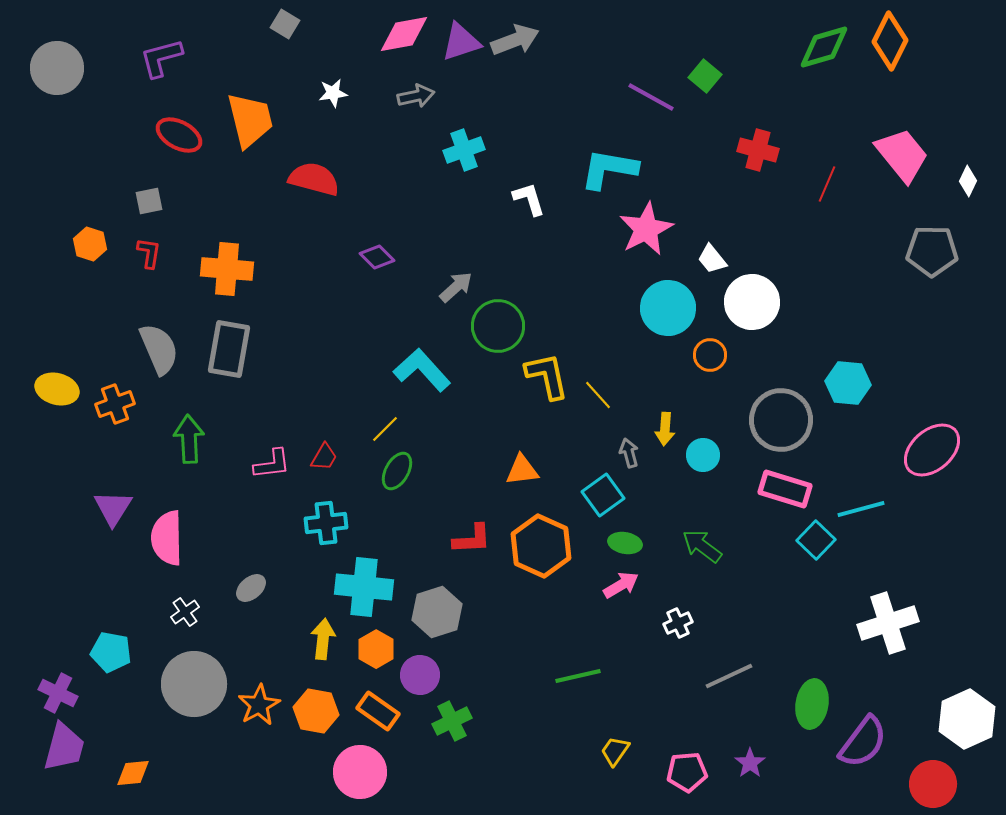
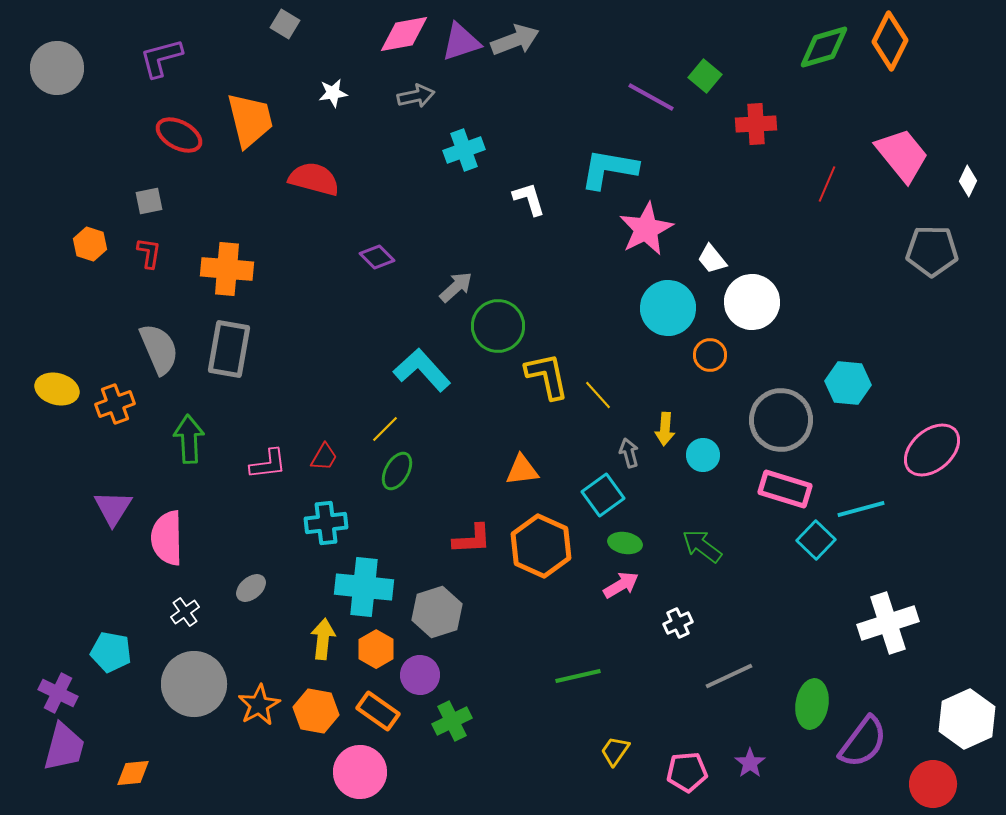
red cross at (758, 150): moved 2 px left, 26 px up; rotated 18 degrees counterclockwise
pink L-shape at (272, 464): moved 4 px left
